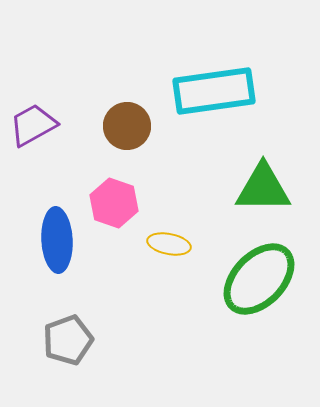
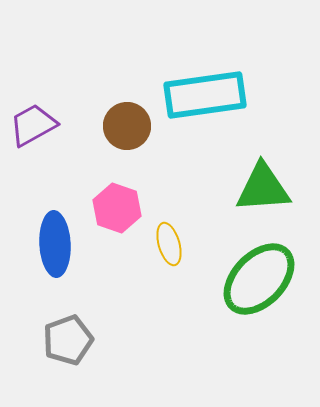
cyan rectangle: moved 9 px left, 4 px down
green triangle: rotated 4 degrees counterclockwise
pink hexagon: moved 3 px right, 5 px down
blue ellipse: moved 2 px left, 4 px down
yellow ellipse: rotated 63 degrees clockwise
